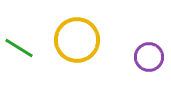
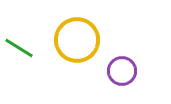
purple circle: moved 27 px left, 14 px down
